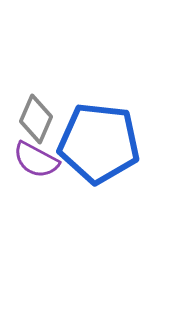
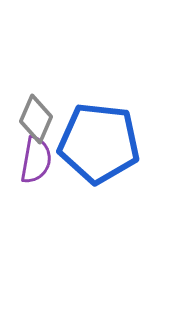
purple semicircle: rotated 108 degrees counterclockwise
